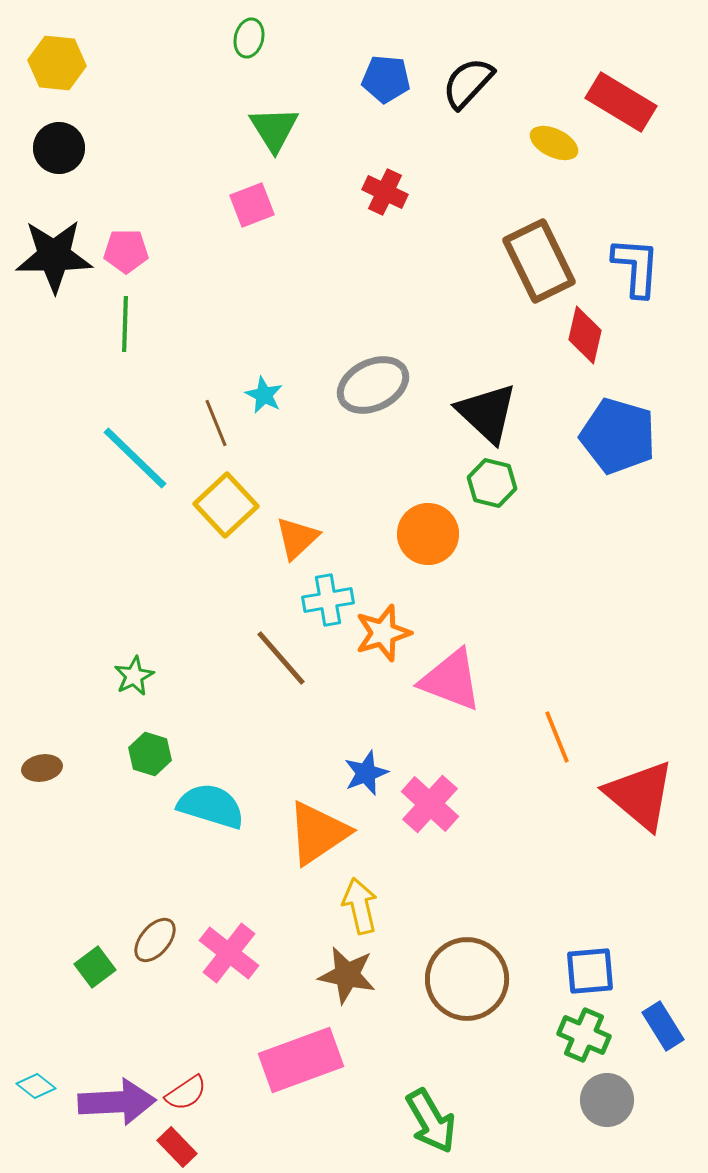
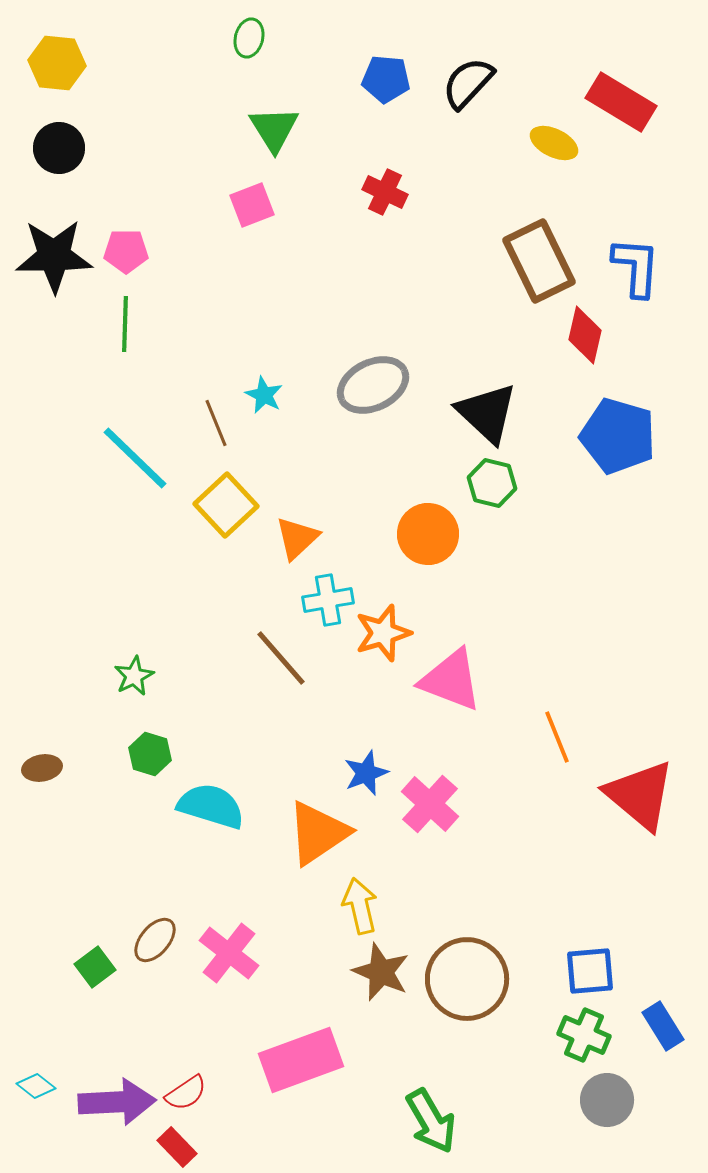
brown star at (347, 975): moved 34 px right, 3 px up; rotated 12 degrees clockwise
